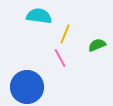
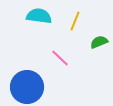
yellow line: moved 10 px right, 13 px up
green semicircle: moved 2 px right, 3 px up
pink line: rotated 18 degrees counterclockwise
